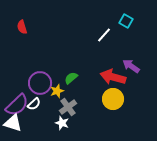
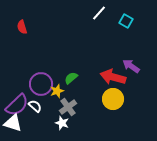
white line: moved 5 px left, 22 px up
purple circle: moved 1 px right, 1 px down
white semicircle: moved 1 px right, 2 px down; rotated 96 degrees counterclockwise
